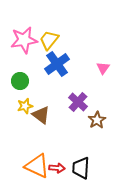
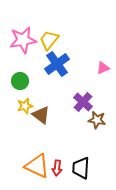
pink star: moved 1 px left
pink triangle: rotated 32 degrees clockwise
purple cross: moved 5 px right
brown star: rotated 30 degrees counterclockwise
red arrow: rotated 91 degrees clockwise
